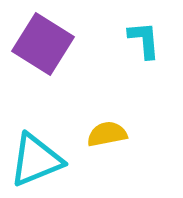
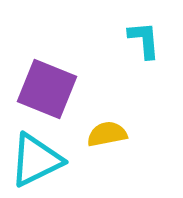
purple square: moved 4 px right, 45 px down; rotated 10 degrees counterclockwise
cyan triangle: rotated 4 degrees counterclockwise
